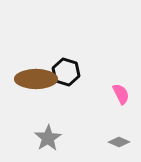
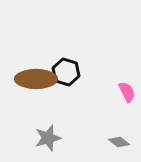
pink semicircle: moved 6 px right, 2 px up
gray star: rotated 16 degrees clockwise
gray diamond: rotated 15 degrees clockwise
